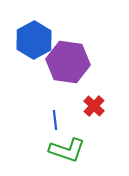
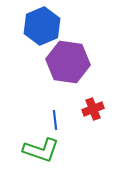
blue hexagon: moved 8 px right, 14 px up; rotated 6 degrees clockwise
red cross: moved 1 px left, 3 px down; rotated 25 degrees clockwise
green L-shape: moved 26 px left
